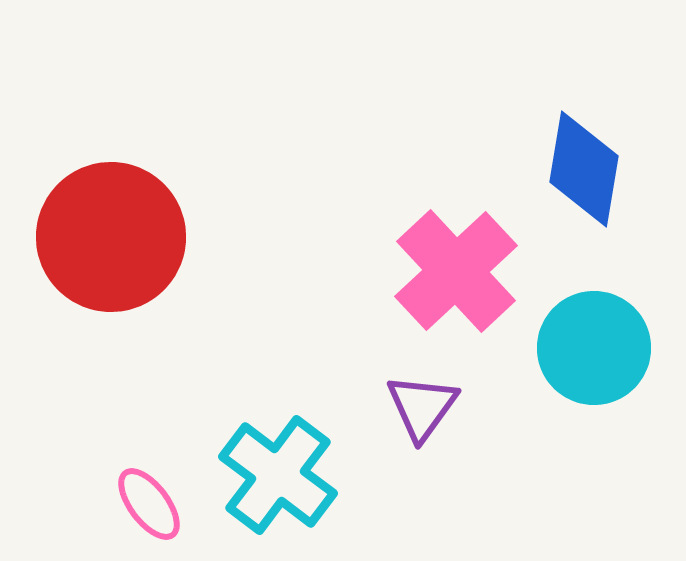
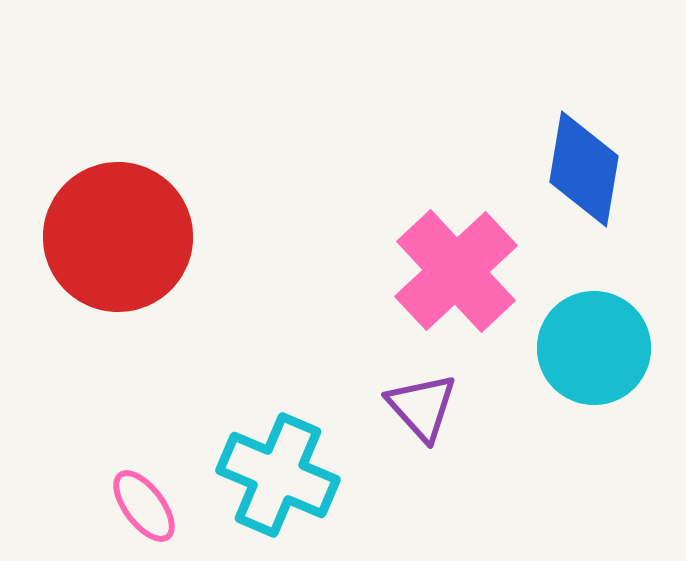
red circle: moved 7 px right
purple triangle: rotated 18 degrees counterclockwise
cyan cross: rotated 14 degrees counterclockwise
pink ellipse: moved 5 px left, 2 px down
